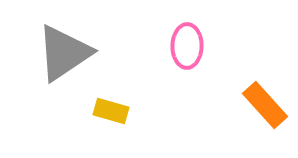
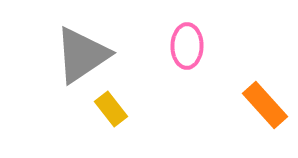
gray triangle: moved 18 px right, 2 px down
yellow rectangle: moved 2 px up; rotated 36 degrees clockwise
